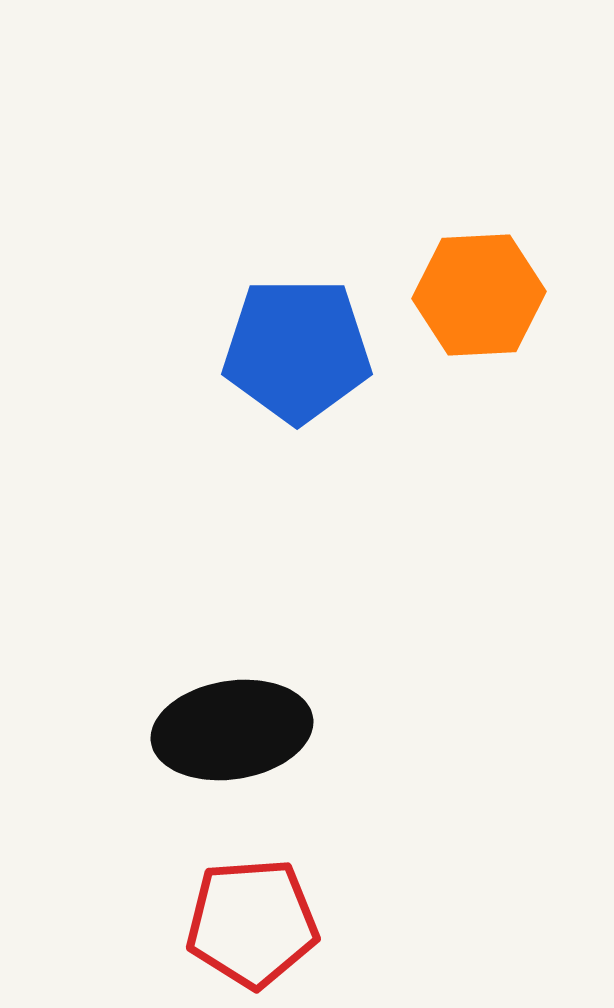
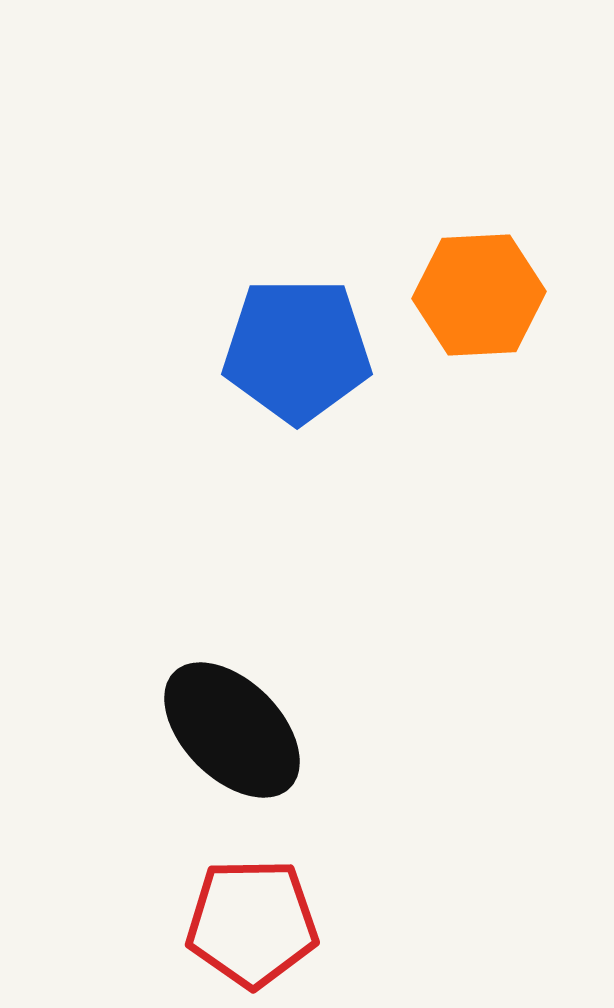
black ellipse: rotated 54 degrees clockwise
red pentagon: rotated 3 degrees clockwise
